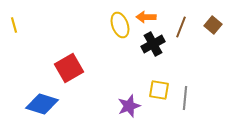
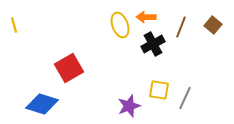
gray line: rotated 20 degrees clockwise
